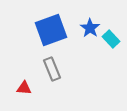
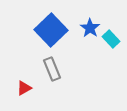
blue square: rotated 24 degrees counterclockwise
red triangle: rotated 35 degrees counterclockwise
